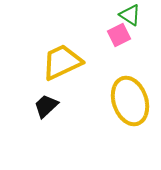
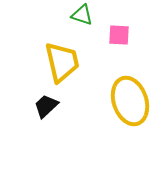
green triangle: moved 48 px left; rotated 15 degrees counterclockwise
pink square: rotated 30 degrees clockwise
yellow trapezoid: rotated 102 degrees clockwise
